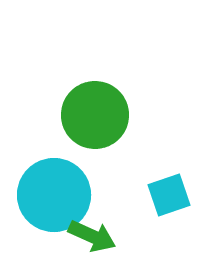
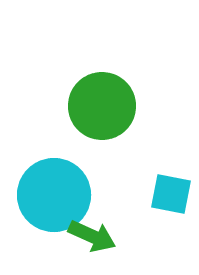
green circle: moved 7 px right, 9 px up
cyan square: moved 2 px right, 1 px up; rotated 30 degrees clockwise
